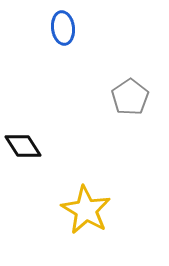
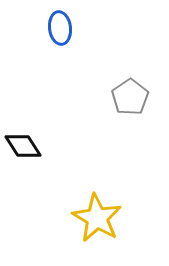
blue ellipse: moved 3 px left
yellow star: moved 11 px right, 8 px down
